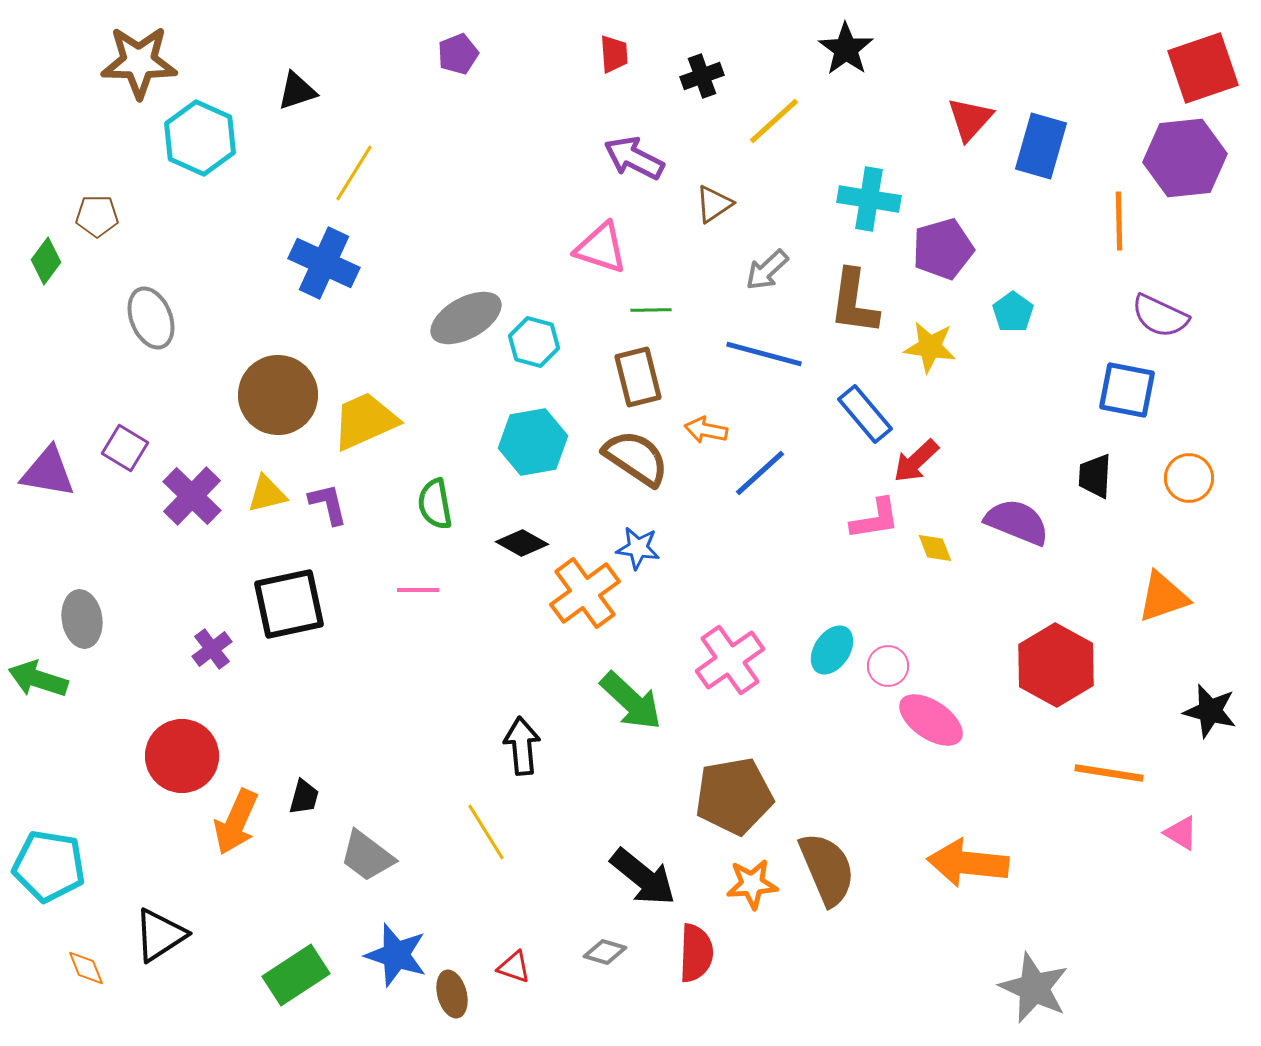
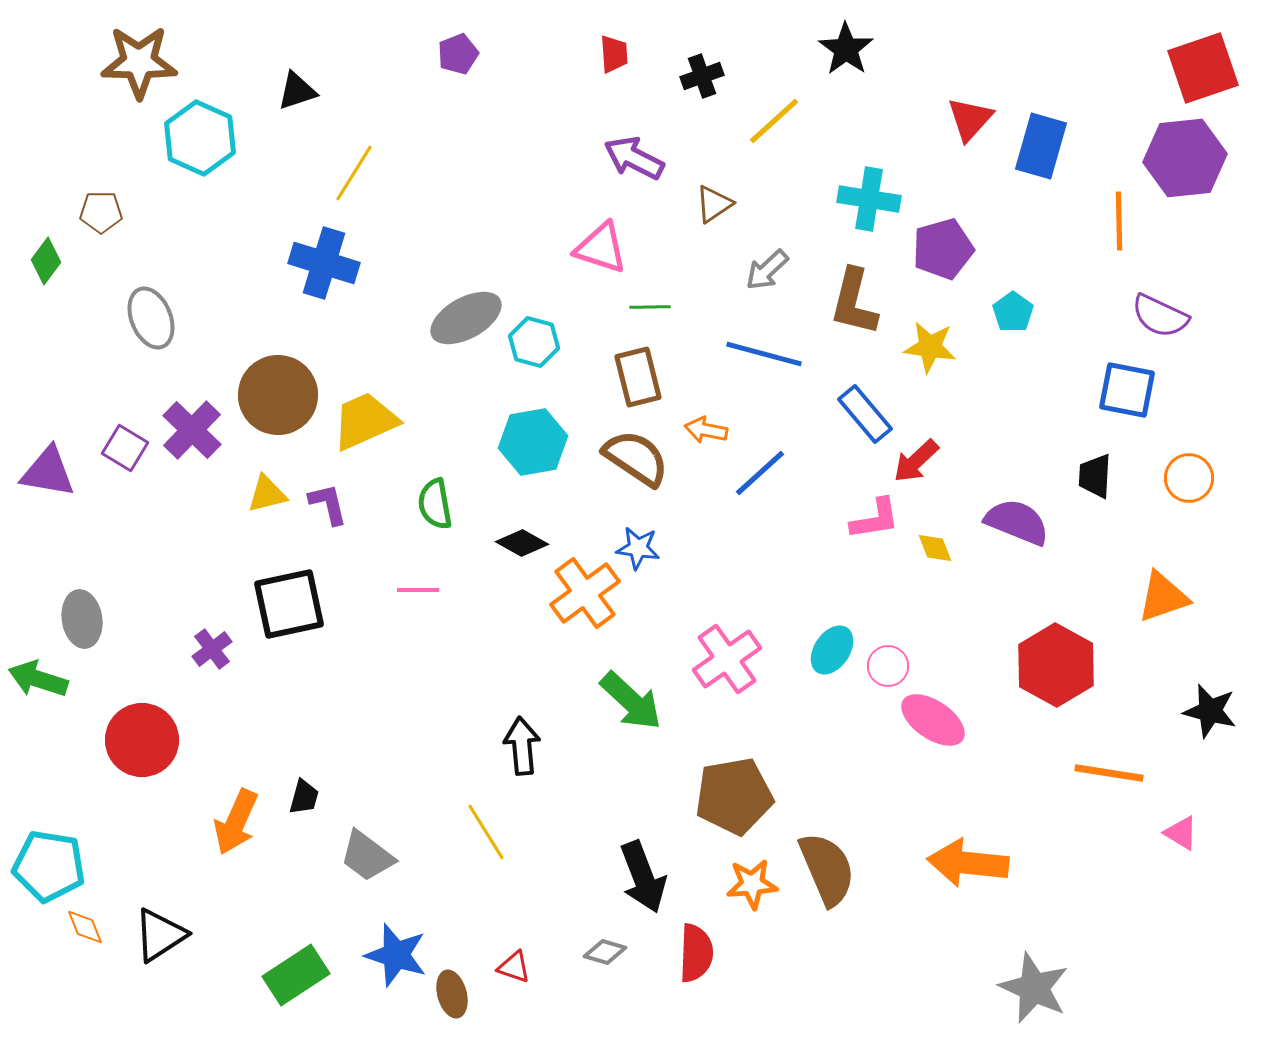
brown pentagon at (97, 216): moved 4 px right, 4 px up
blue cross at (324, 263): rotated 8 degrees counterclockwise
brown L-shape at (854, 302): rotated 6 degrees clockwise
green line at (651, 310): moved 1 px left, 3 px up
purple cross at (192, 496): moved 66 px up
pink cross at (730, 660): moved 3 px left, 1 px up
pink ellipse at (931, 720): moved 2 px right
red circle at (182, 756): moved 40 px left, 16 px up
black arrow at (643, 877): rotated 30 degrees clockwise
orange diamond at (86, 968): moved 1 px left, 41 px up
